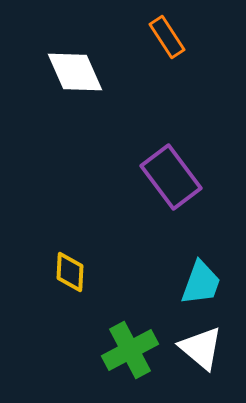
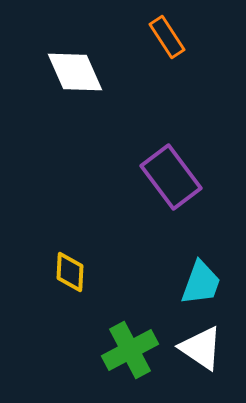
white triangle: rotated 6 degrees counterclockwise
